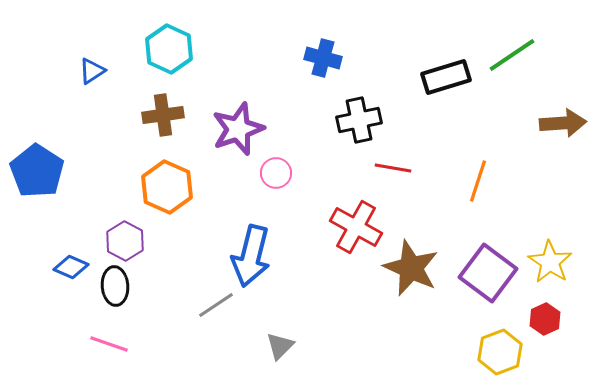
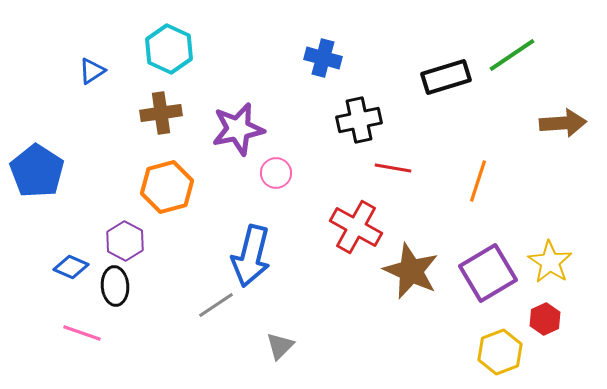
brown cross: moved 2 px left, 2 px up
purple star: rotated 8 degrees clockwise
orange hexagon: rotated 21 degrees clockwise
brown star: moved 3 px down
purple square: rotated 22 degrees clockwise
pink line: moved 27 px left, 11 px up
